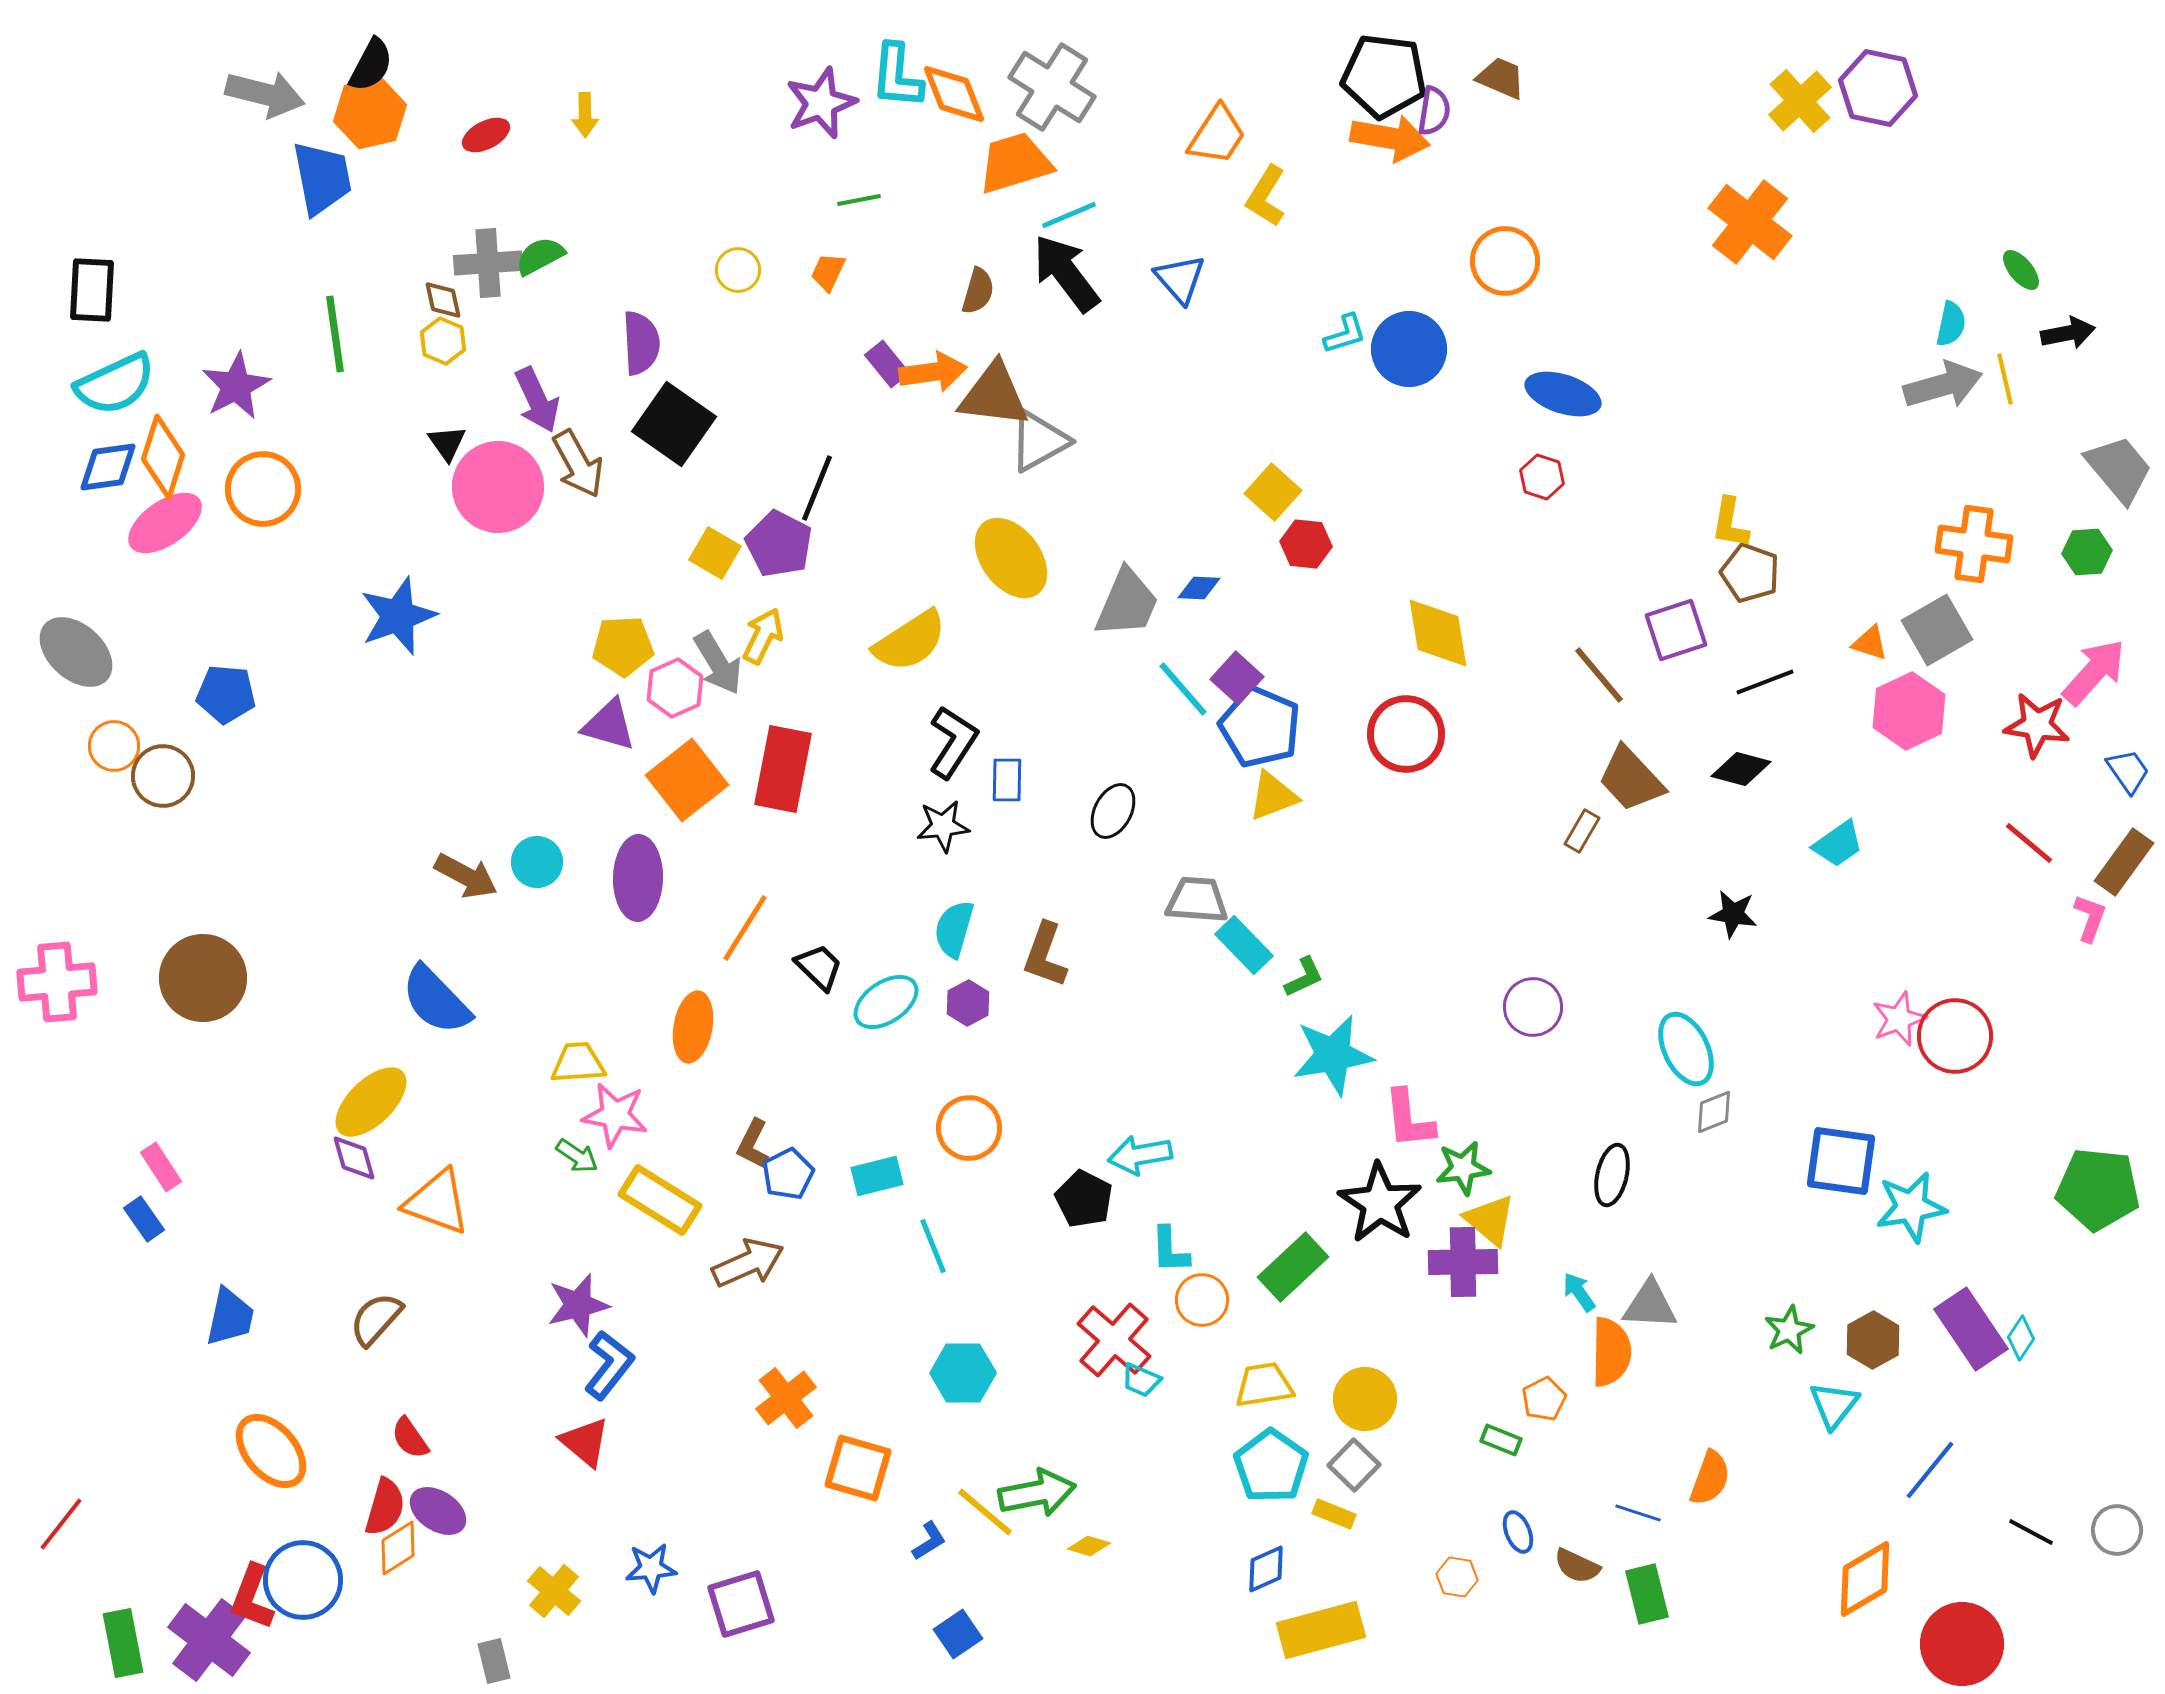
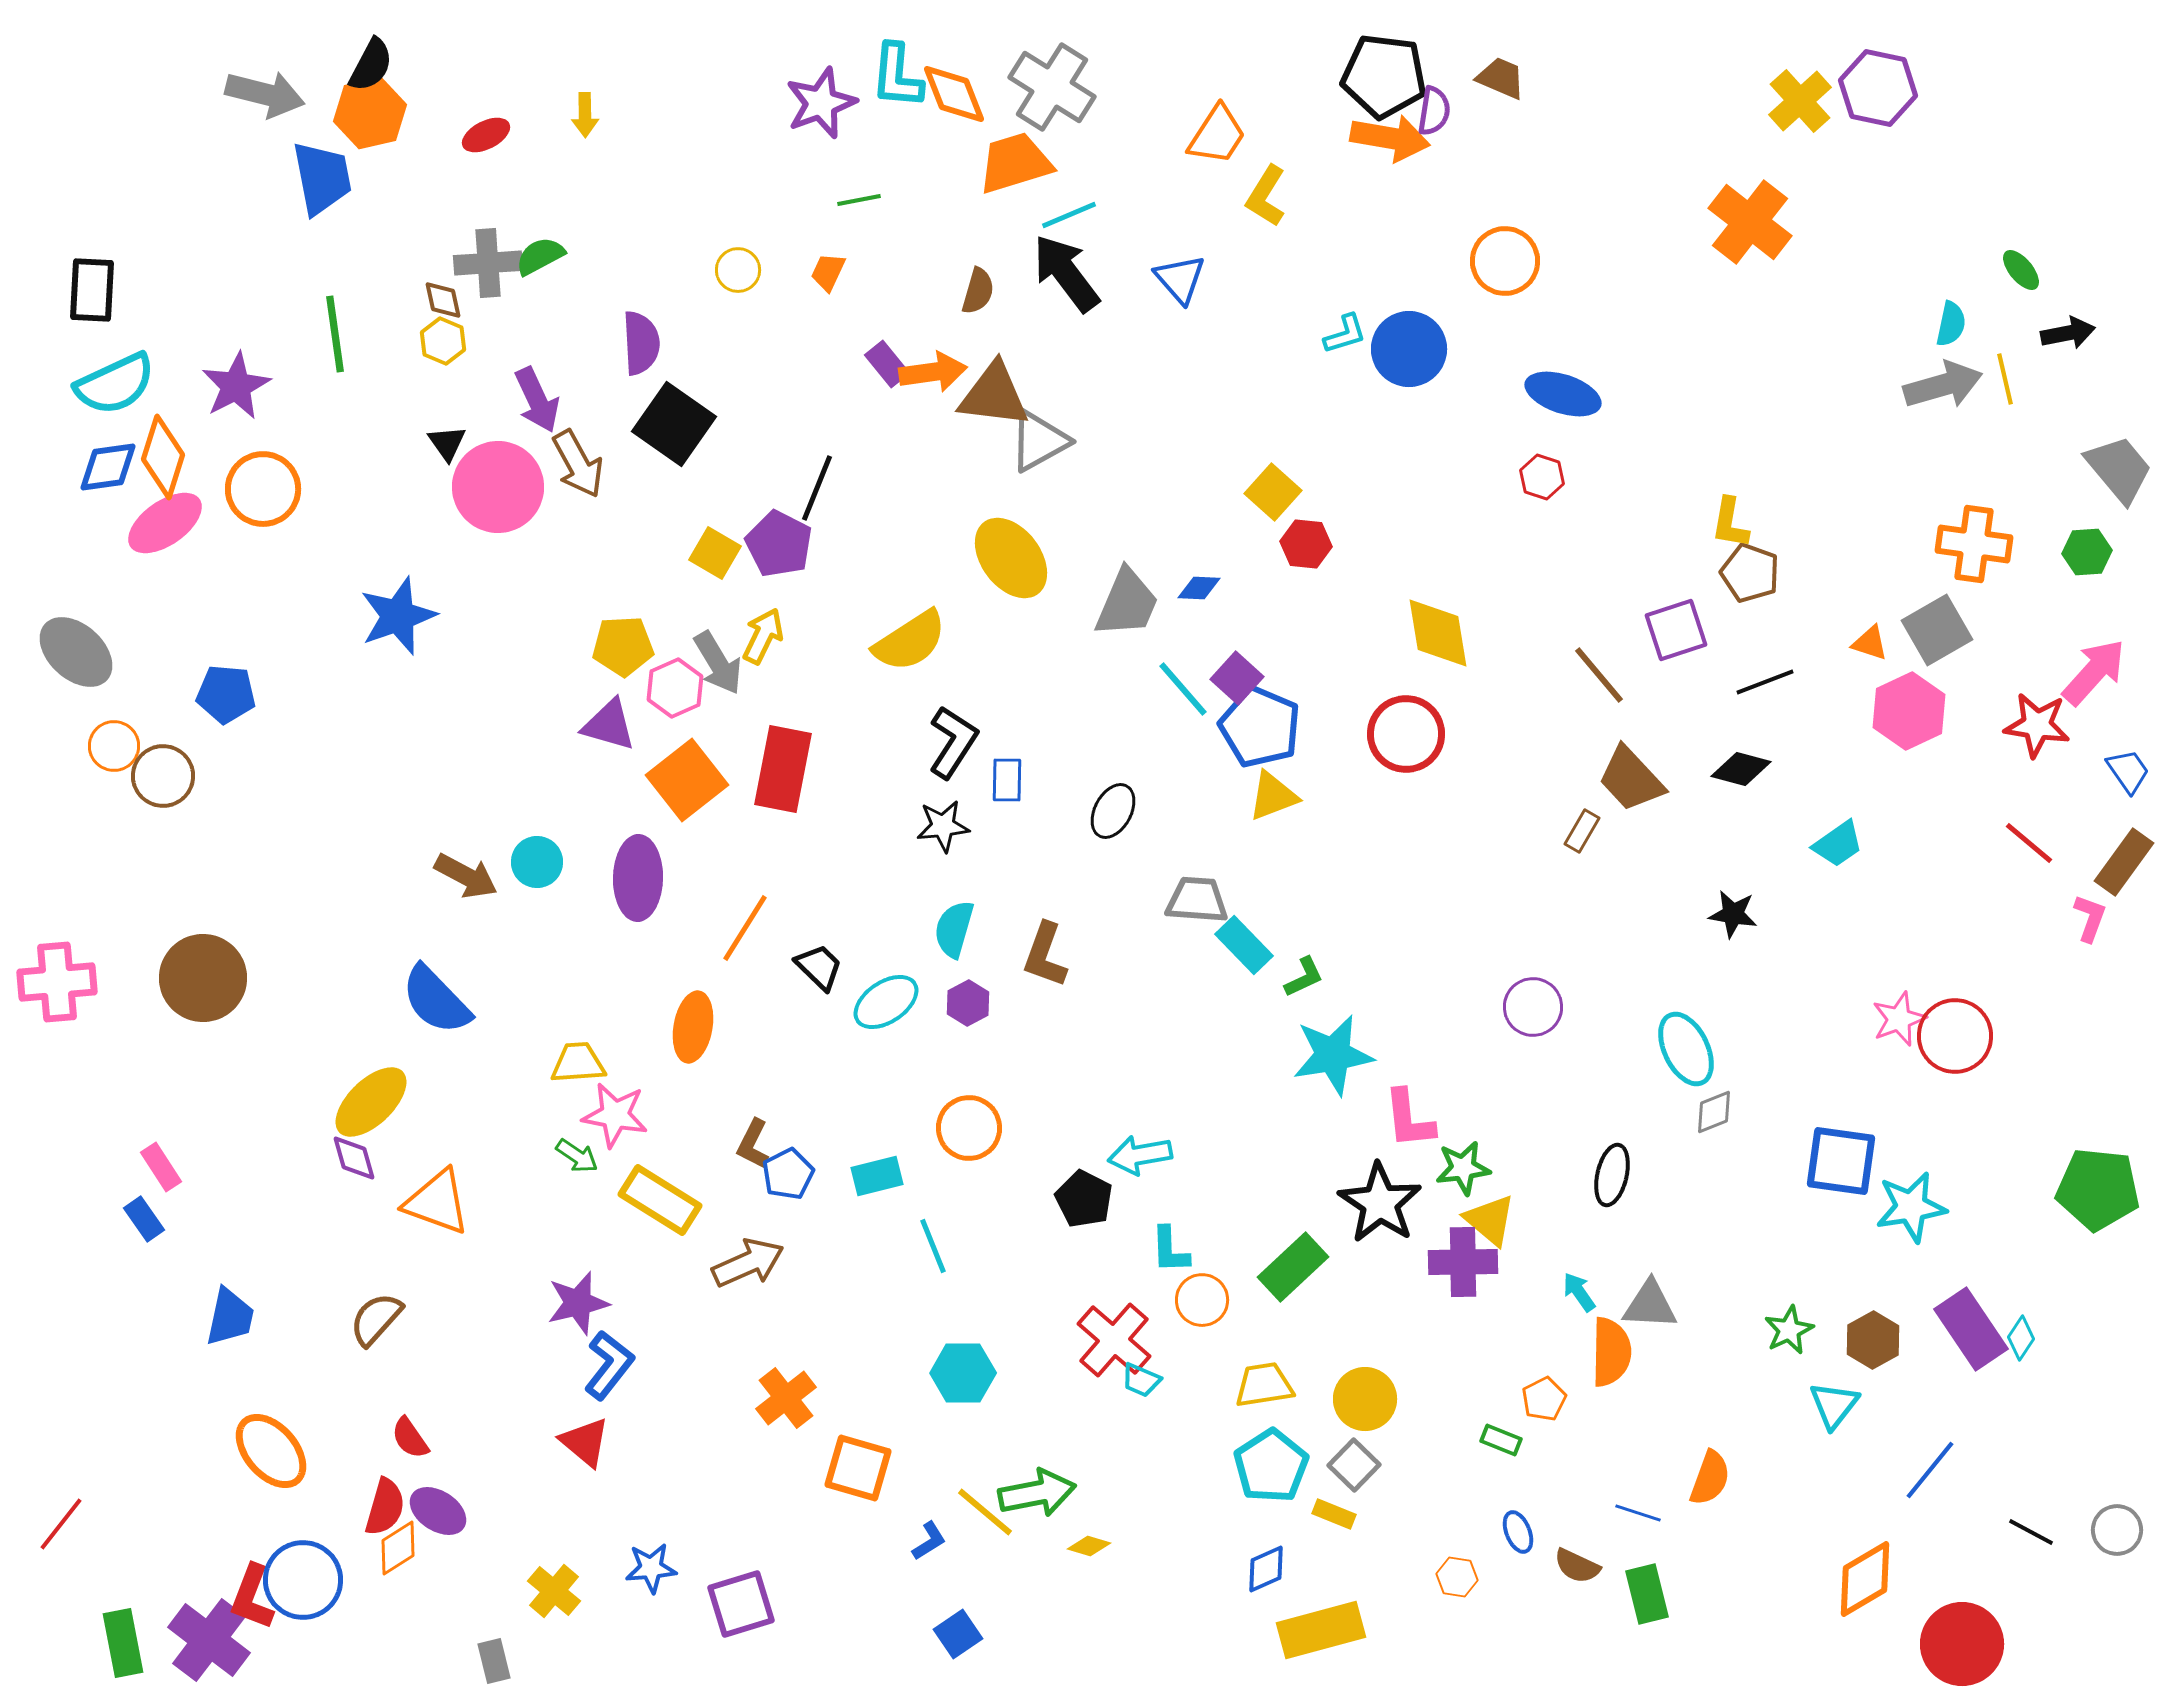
purple star at (578, 1305): moved 2 px up
cyan pentagon at (1271, 1466): rotated 4 degrees clockwise
